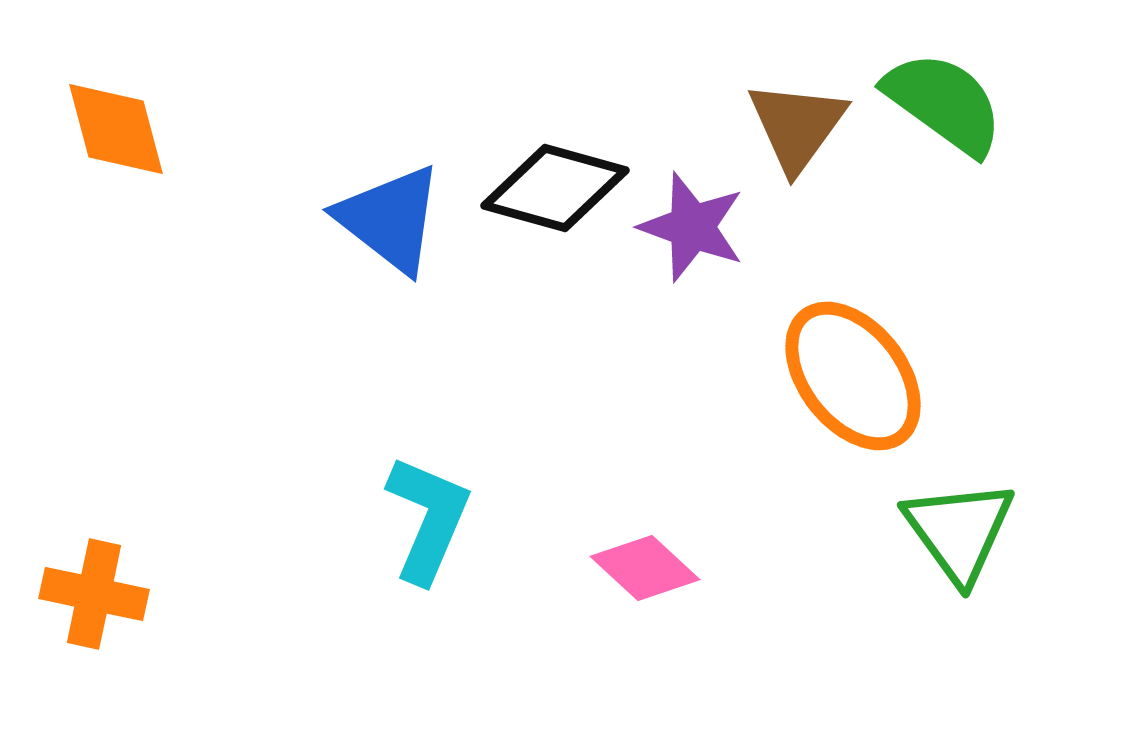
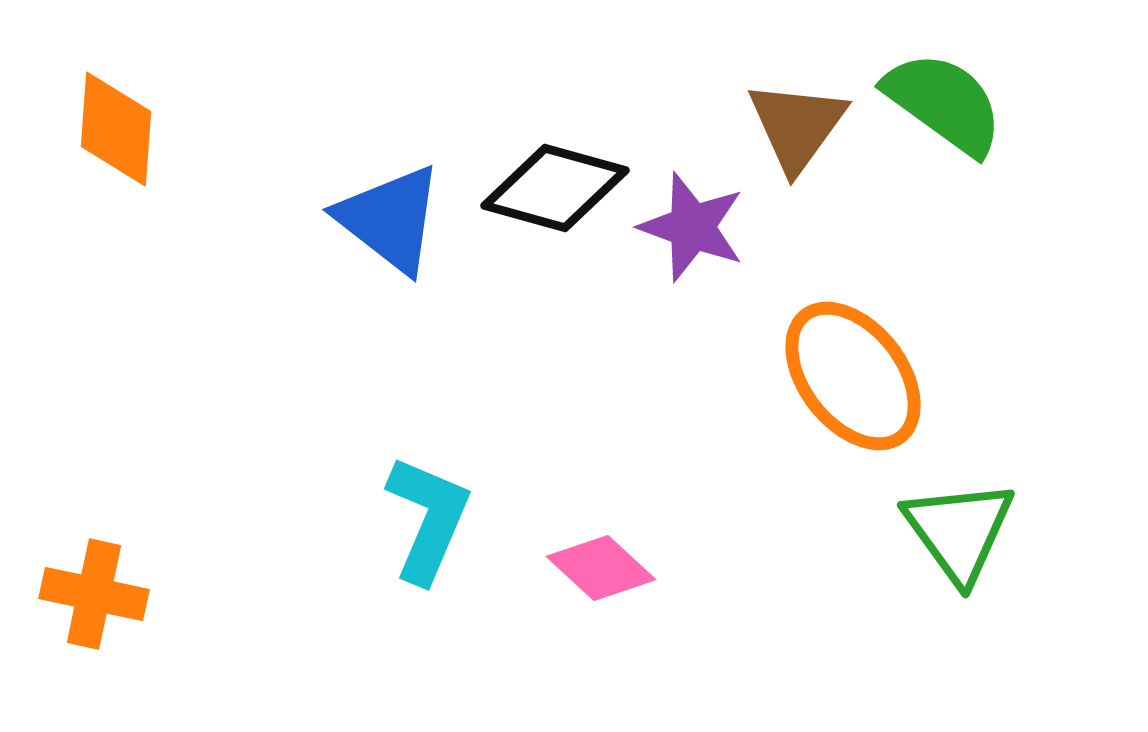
orange diamond: rotated 19 degrees clockwise
pink diamond: moved 44 px left
